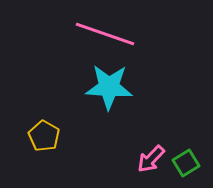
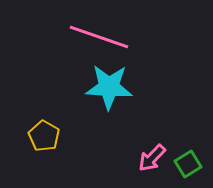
pink line: moved 6 px left, 3 px down
pink arrow: moved 1 px right, 1 px up
green square: moved 2 px right, 1 px down
